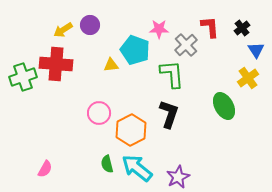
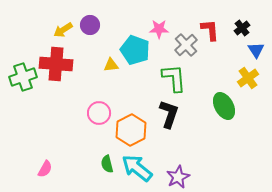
red L-shape: moved 3 px down
green L-shape: moved 2 px right, 4 px down
